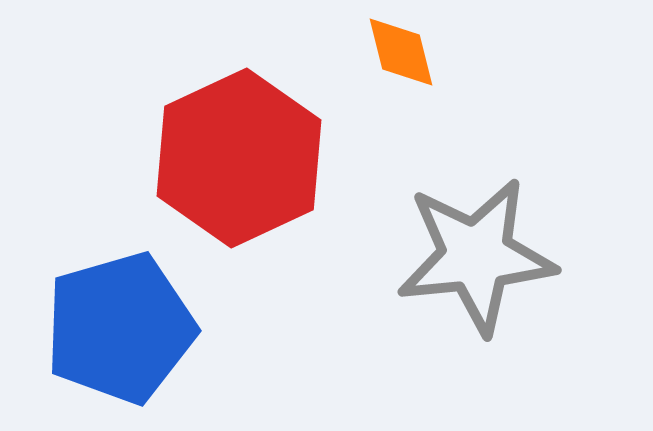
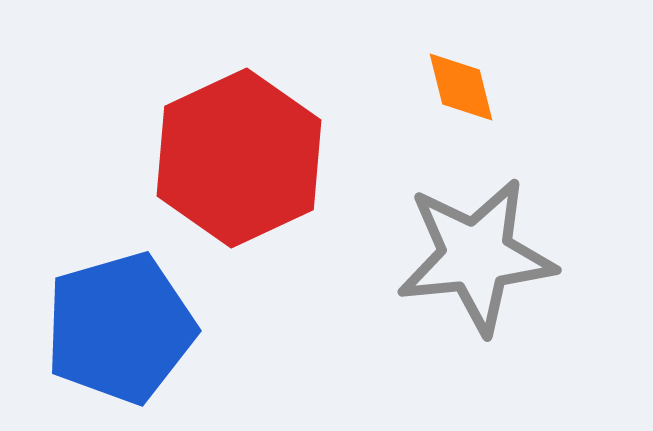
orange diamond: moved 60 px right, 35 px down
